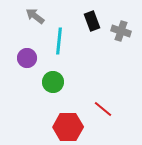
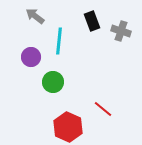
purple circle: moved 4 px right, 1 px up
red hexagon: rotated 24 degrees clockwise
